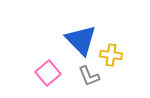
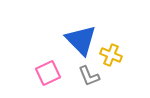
yellow cross: rotated 15 degrees clockwise
pink square: rotated 15 degrees clockwise
